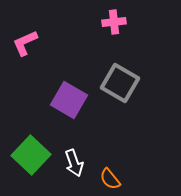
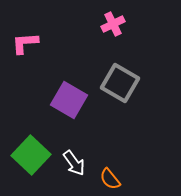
pink cross: moved 1 px left, 2 px down; rotated 20 degrees counterclockwise
pink L-shape: rotated 20 degrees clockwise
white arrow: rotated 16 degrees counterclockwise
